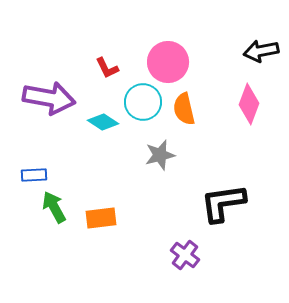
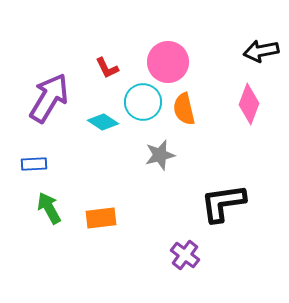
purple arrow: rotated 69 degrees counterclockwise
blue rectangle: moved 11 px up
green arrow: moved 5 px left, 1 px down
